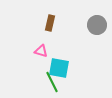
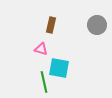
brown rectangle: moved 1 px right, 2 px down
pink triangle: moved 2 px up
green line: moved 8 px left; rotated 15 degrees clockwise
